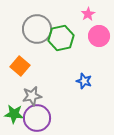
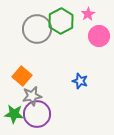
green hexagon: moved 17 px up; rotated 15 degrees counterclockwise
orange square: moved 2 px right, 10 px down
blue star: moved 4 px left
purple circle: moved 4 px up
